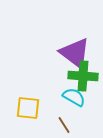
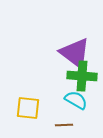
green cross: moved 1 px left
cyan semicircle: moved 2 px right, 3 px down
brown line: rotated 60 degrees counterclockwise
